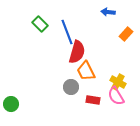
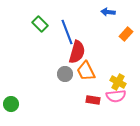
gray circle: moved 6 px left, 13 px up
pink semicircle: rotated 66 degrees counterclockwise
